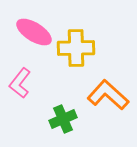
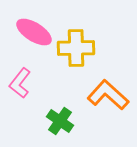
green cross: moved 3 px left, 2 px down; rotated 32 degrees counterclockwise
